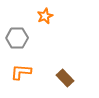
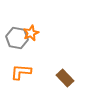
orange star: moved 14 px left, 17 px down
gray hexagon: rotated 10 degrees clockwise
